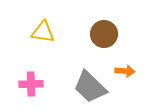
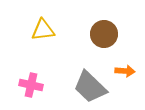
yellow triangle: moved 2 px up; rotated 15 degrees counterclockwise
pink cross: moved 1 px down; rotated 15 degrees clockwise
